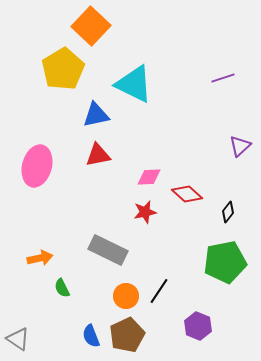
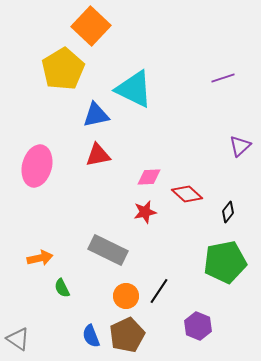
cyan triangle: moved 5 px down
